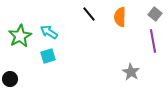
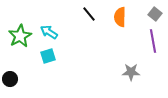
gray star: rotated 30 degrees counterclockwise
